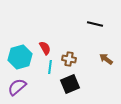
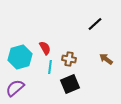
black line: rotated 56 degrees counterclockwise
purple semicircle: moved 2 px left, 1 px down
